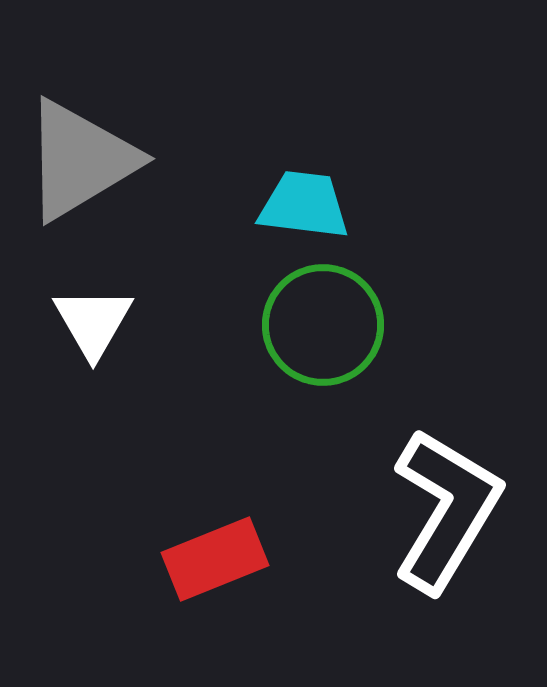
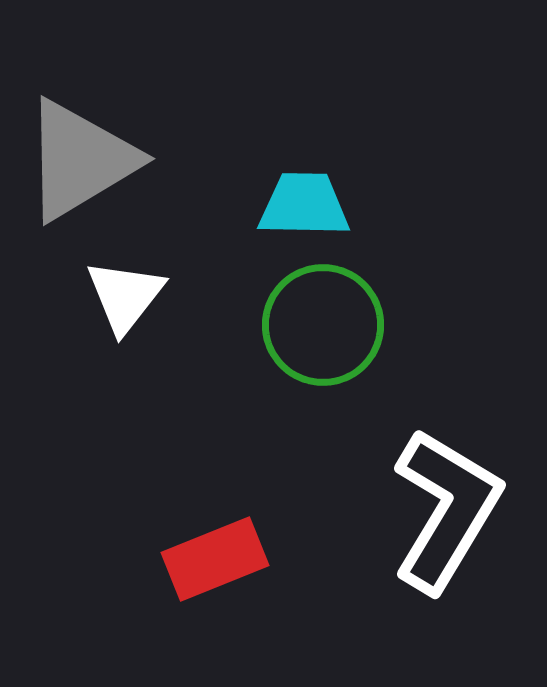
cyan trapezoid: rotated 6 degrees counterclockwise
white triangle: moved 32 px right, 26 px up; rotated 8 degrees clockwise
